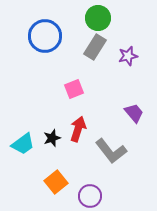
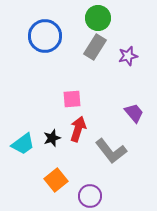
pink square: moved 2 px left, 10 px down; rotated 18 degrees clockwise
orange square: moved 2 px up
